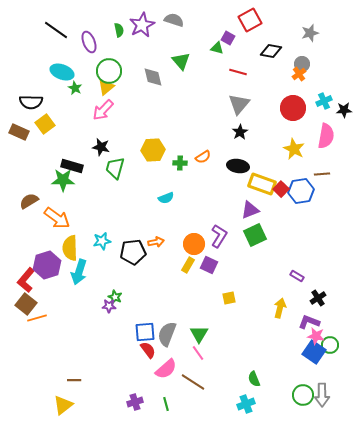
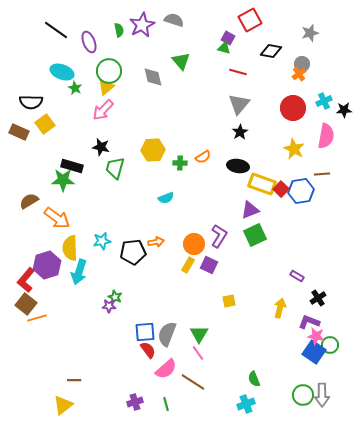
green triangle at (217, 48): moved 7 px right
yellow square at (229, 298): moved 3 px down
